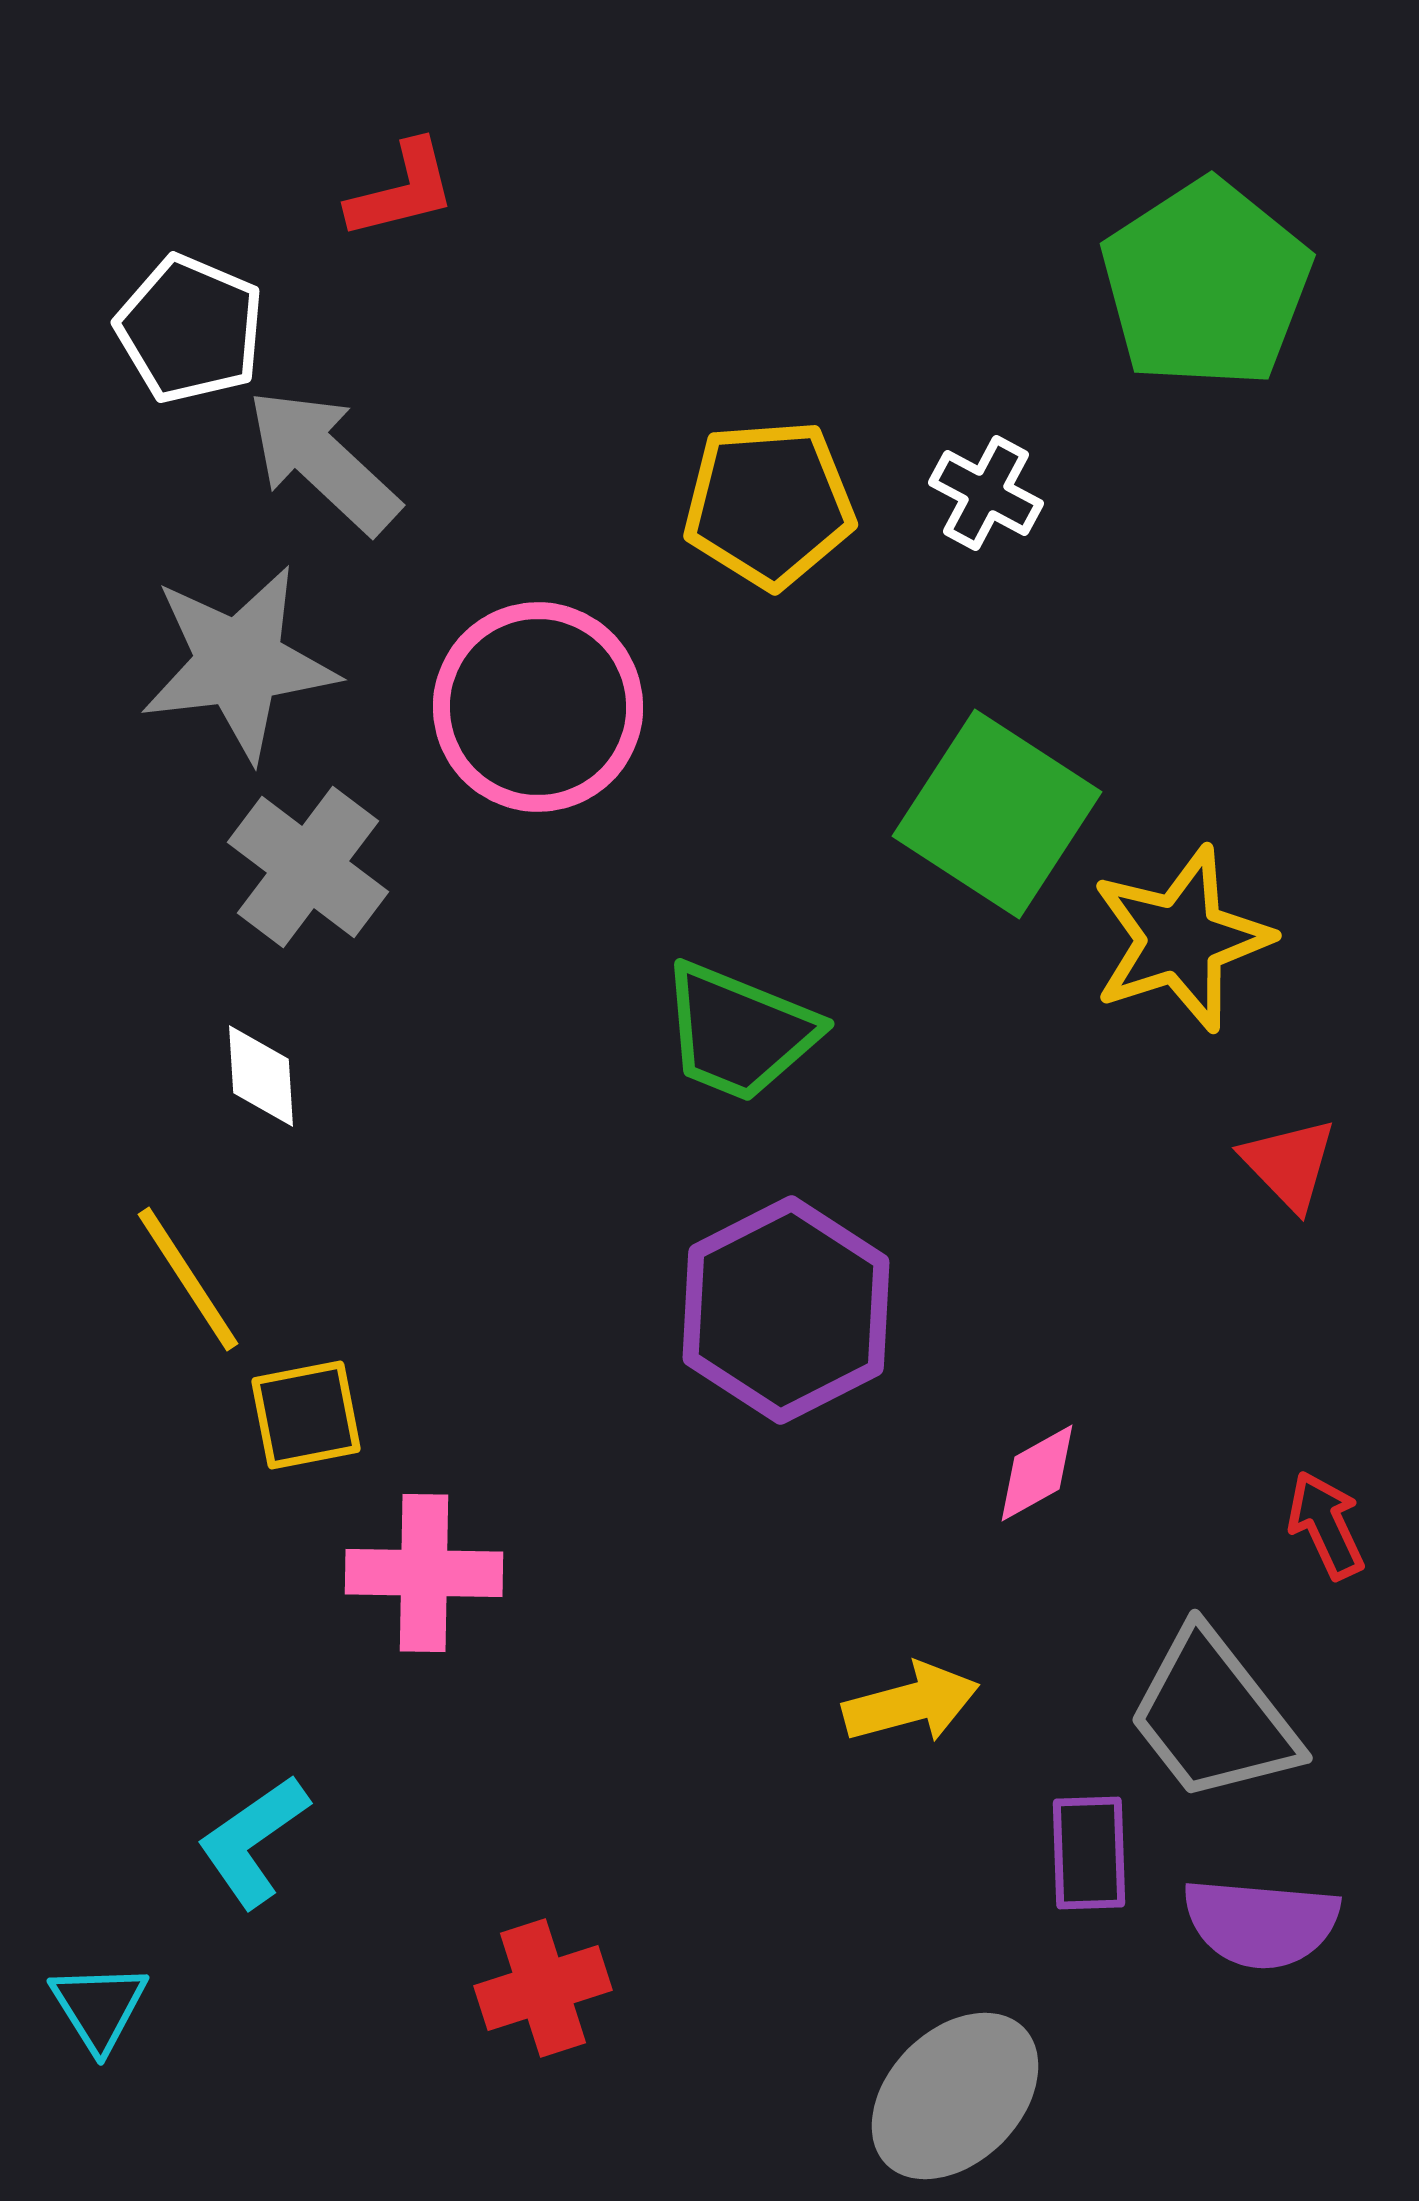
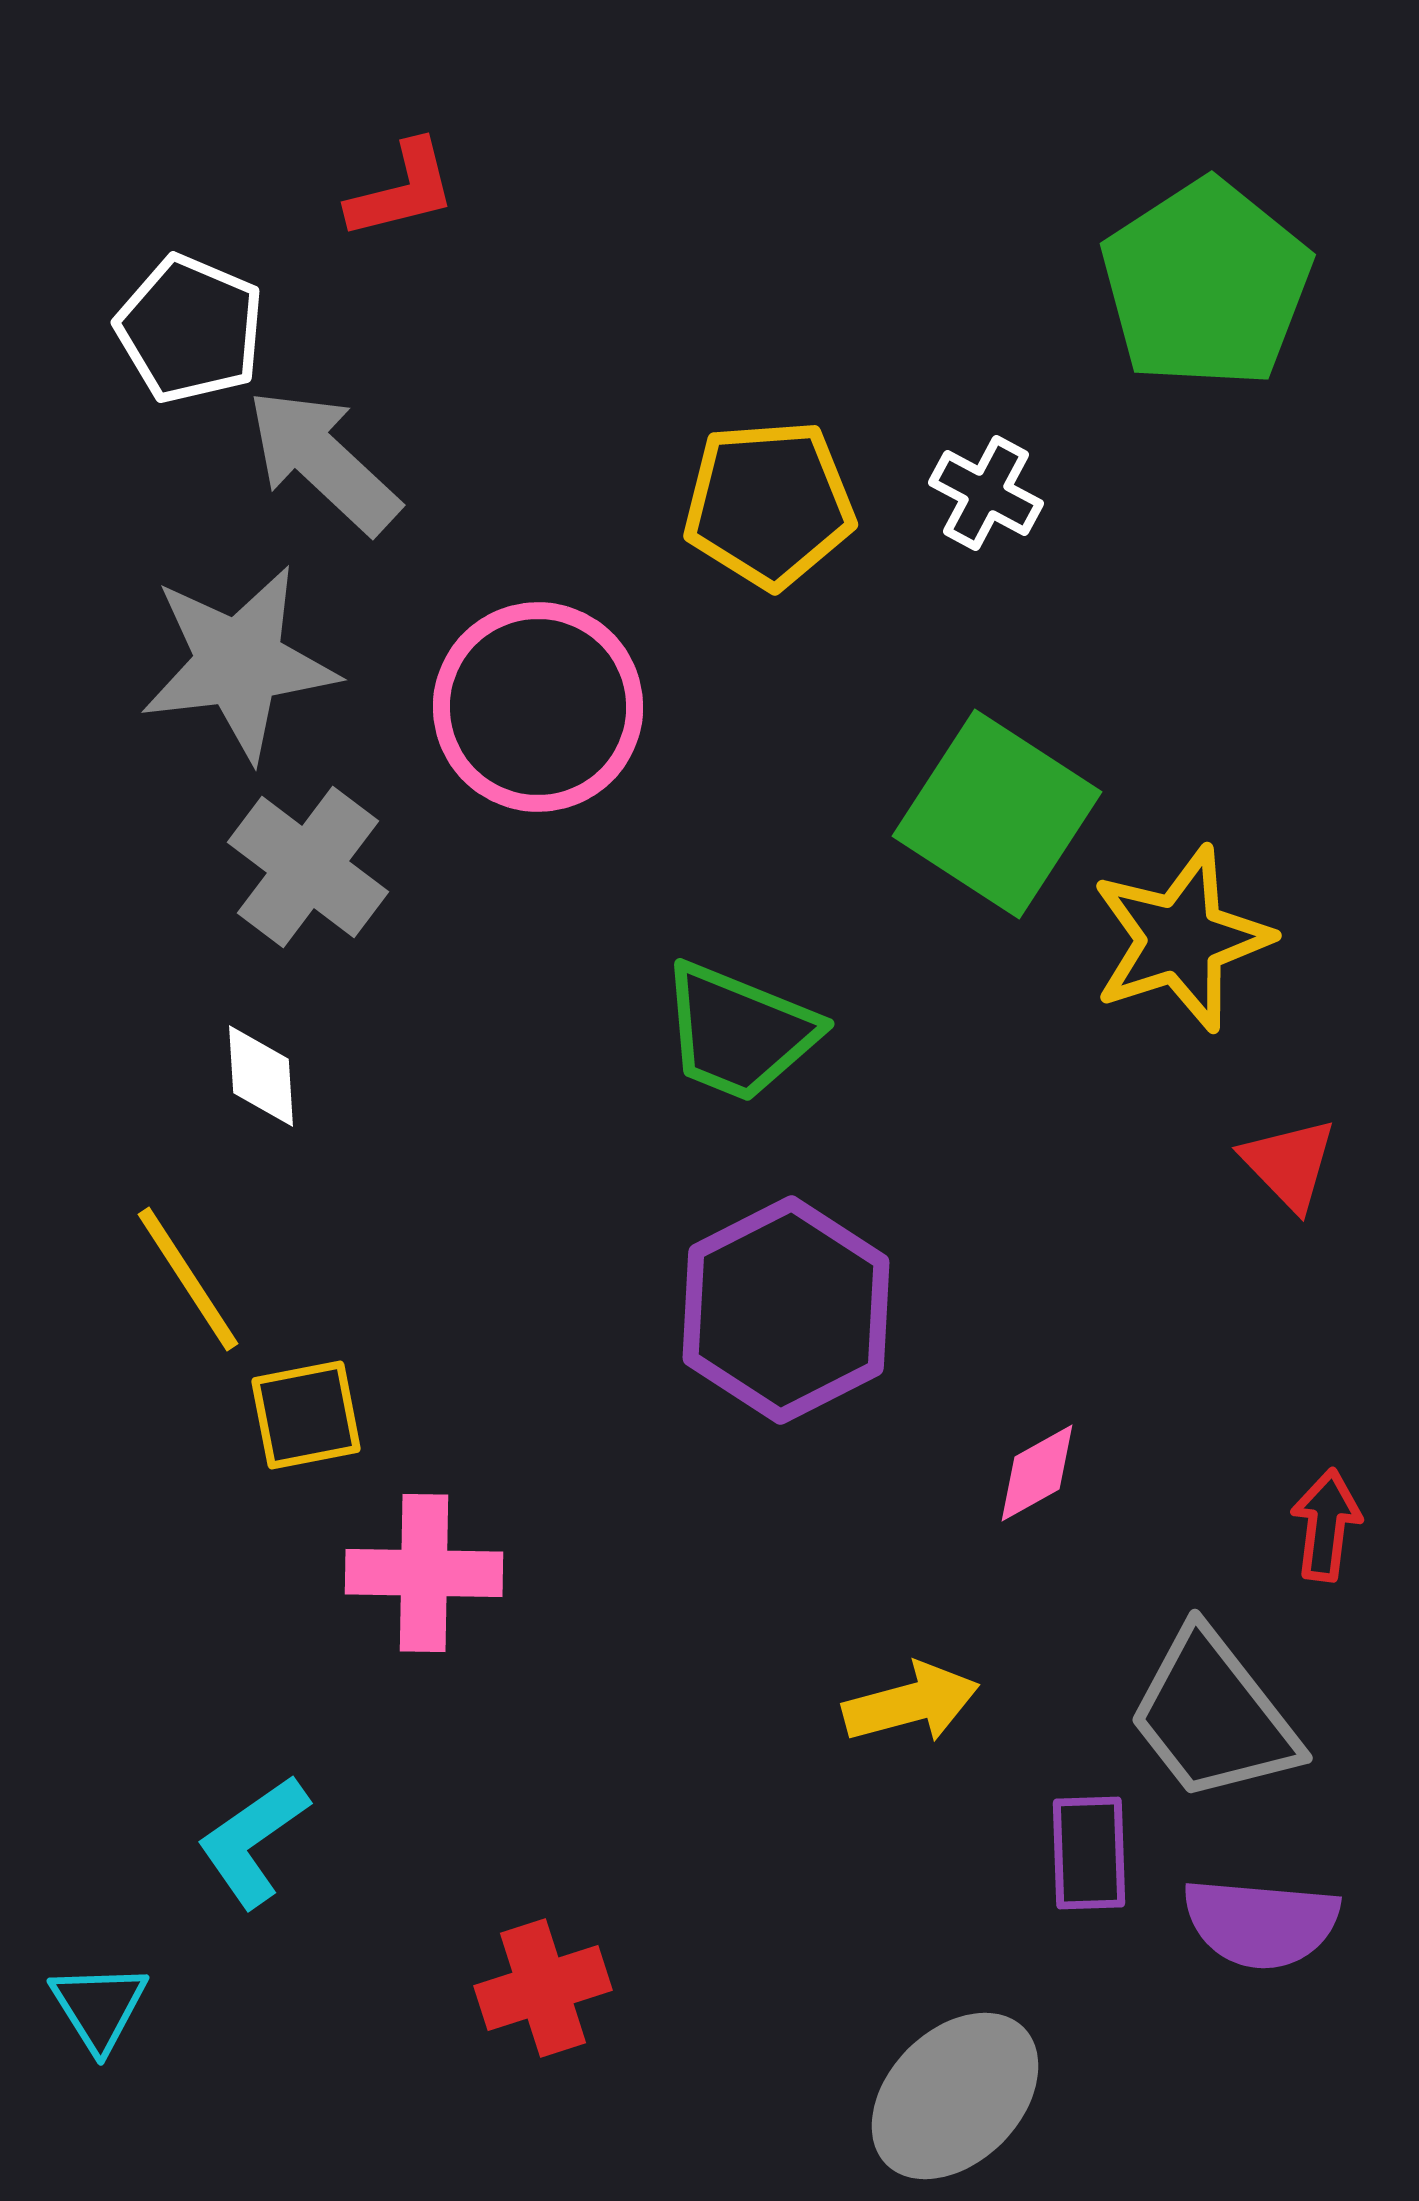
red arrow: rotated 32 degrees clockwise
